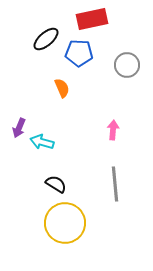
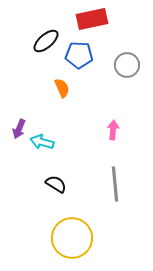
black ellipse: moved 2 px down
blue pentagon: moved 2 px down
purple arrow: moved 1 px down
yellow circle: moved 7 px right, 15 px down
